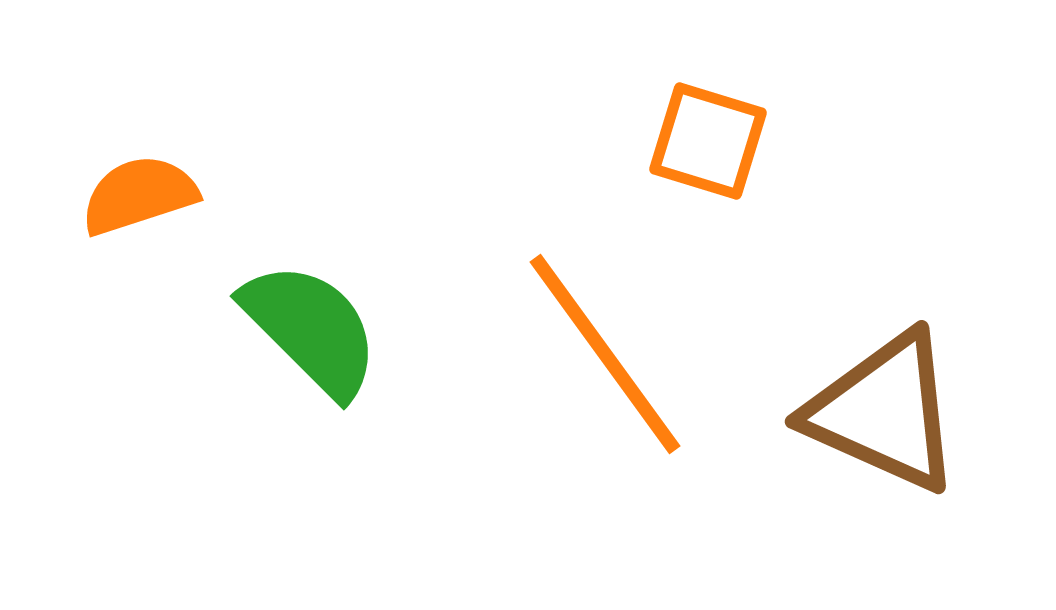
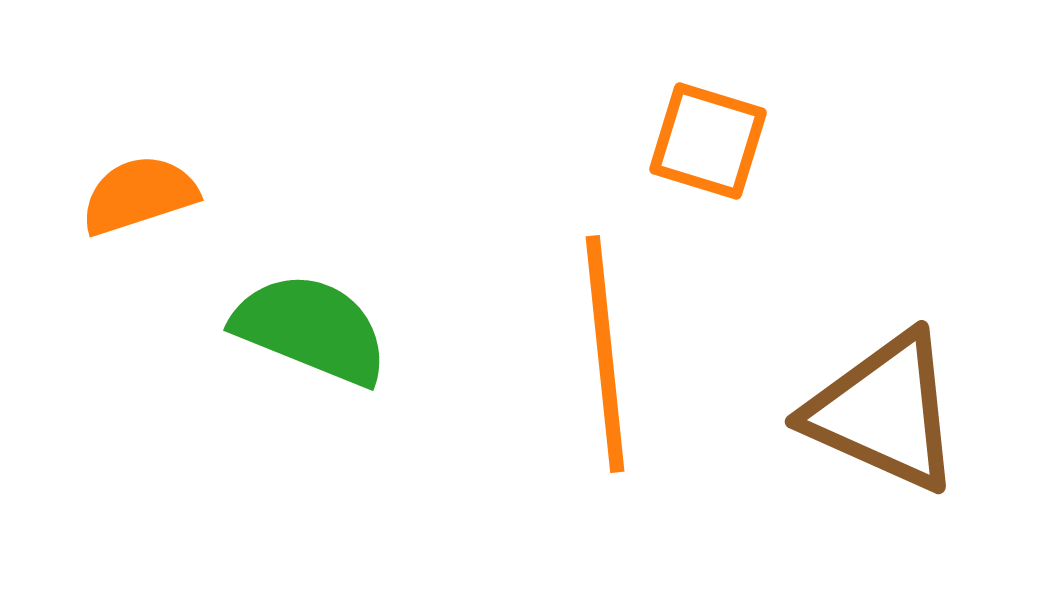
green semicircle: rotated 23 degrees counterclockwise
orange line: rotated 30 degrees clockwise
